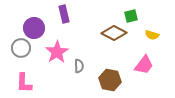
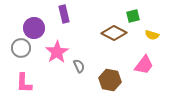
green square: moved 2 px right
gray semicircle: rotated 24 degrees counterclockwise
